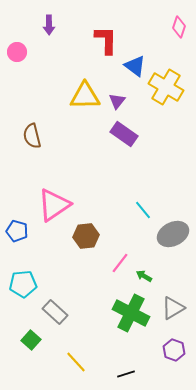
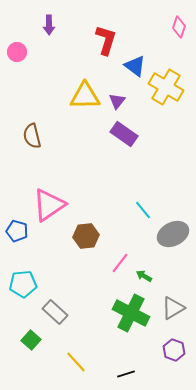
red L-shape: rotated 16 degrees clockwise
pink triangle: moved 5 px left
